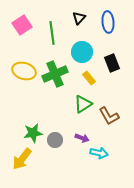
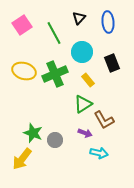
green line: moved 2 px right; rotated 20 degrees counterclockwise
yellow rectangle: moved 1 px left, 2 px down
brown L-shape: moved 5 px left, 4 px down
green star: rotated 30 degrees clockwise
purple arrow: moved 3 px right, 5 px up
